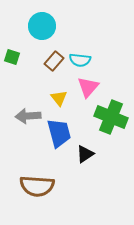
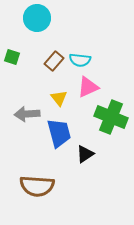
cyan circle: moved 5 px left, 8 px up
pink triangle: rotated 25 degrees clockwise
gray arrow: moved 1 px left, 2 px up
